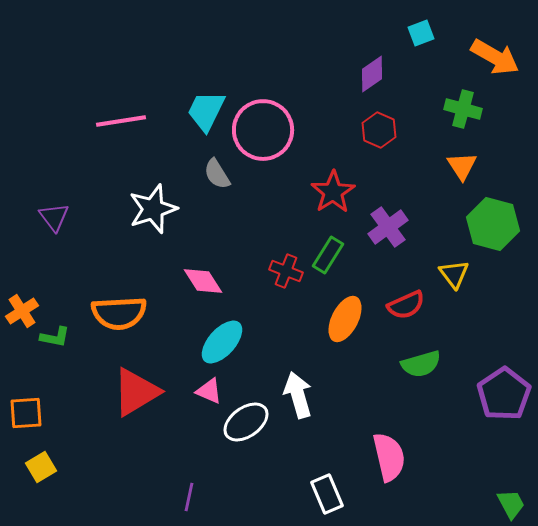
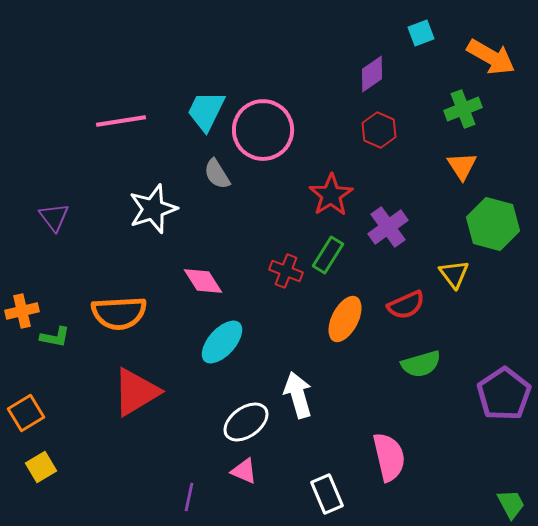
orange arrow: moved 4 px left
green cross: rotated 36 degrees counterclockwise
red star: moved 2 px left, 3 px down
orange cross: rotated 20 degrees clockwise
pink triangle: moved 35 px right, 80 px down
orange square: rotated 27 degrees counterclockwise
